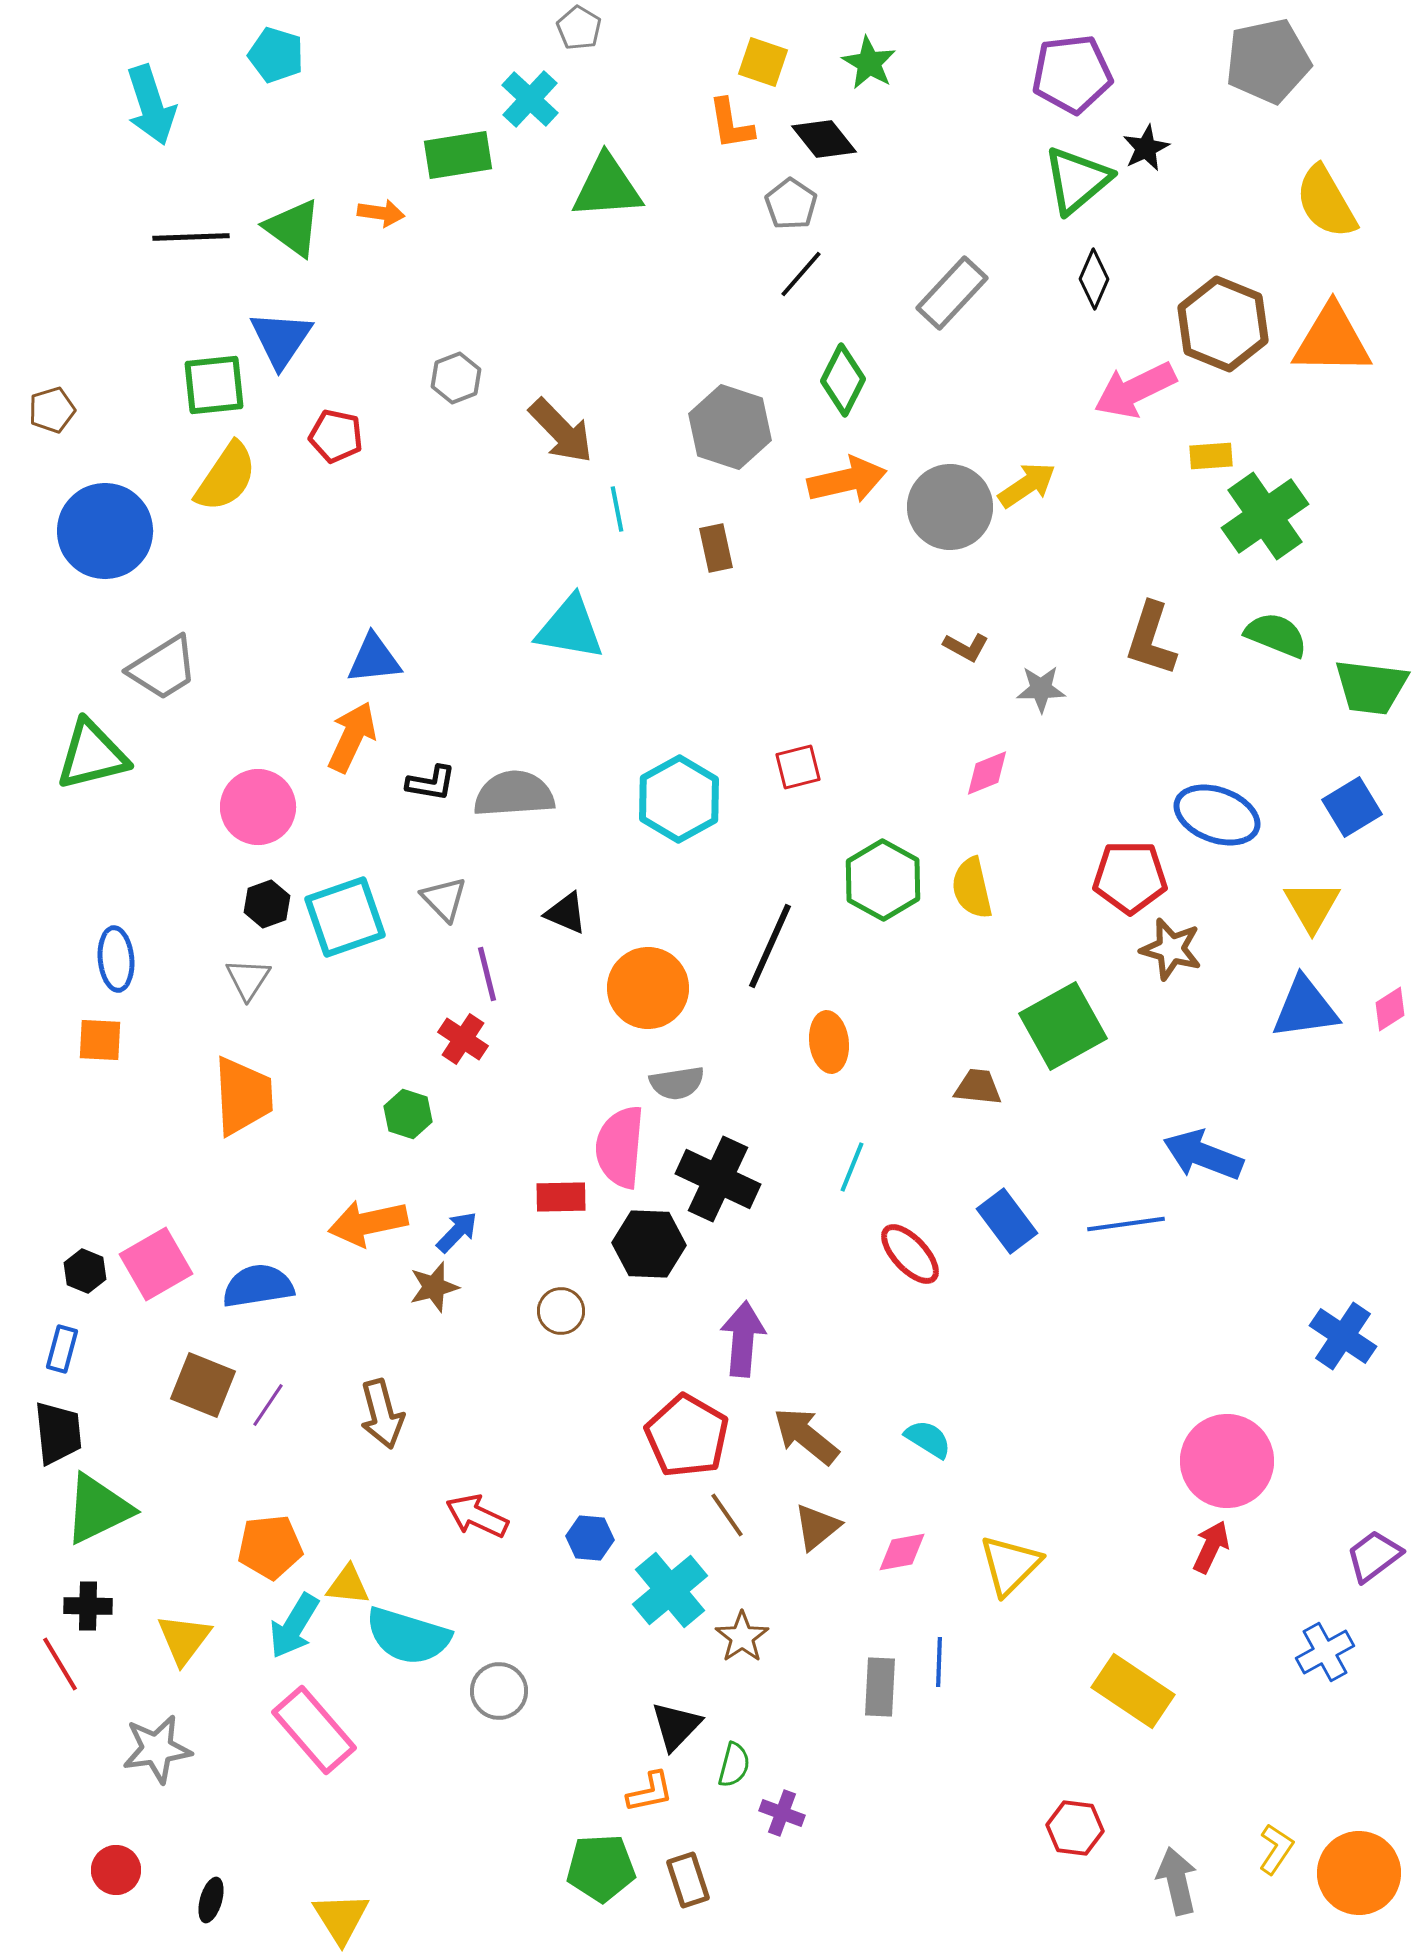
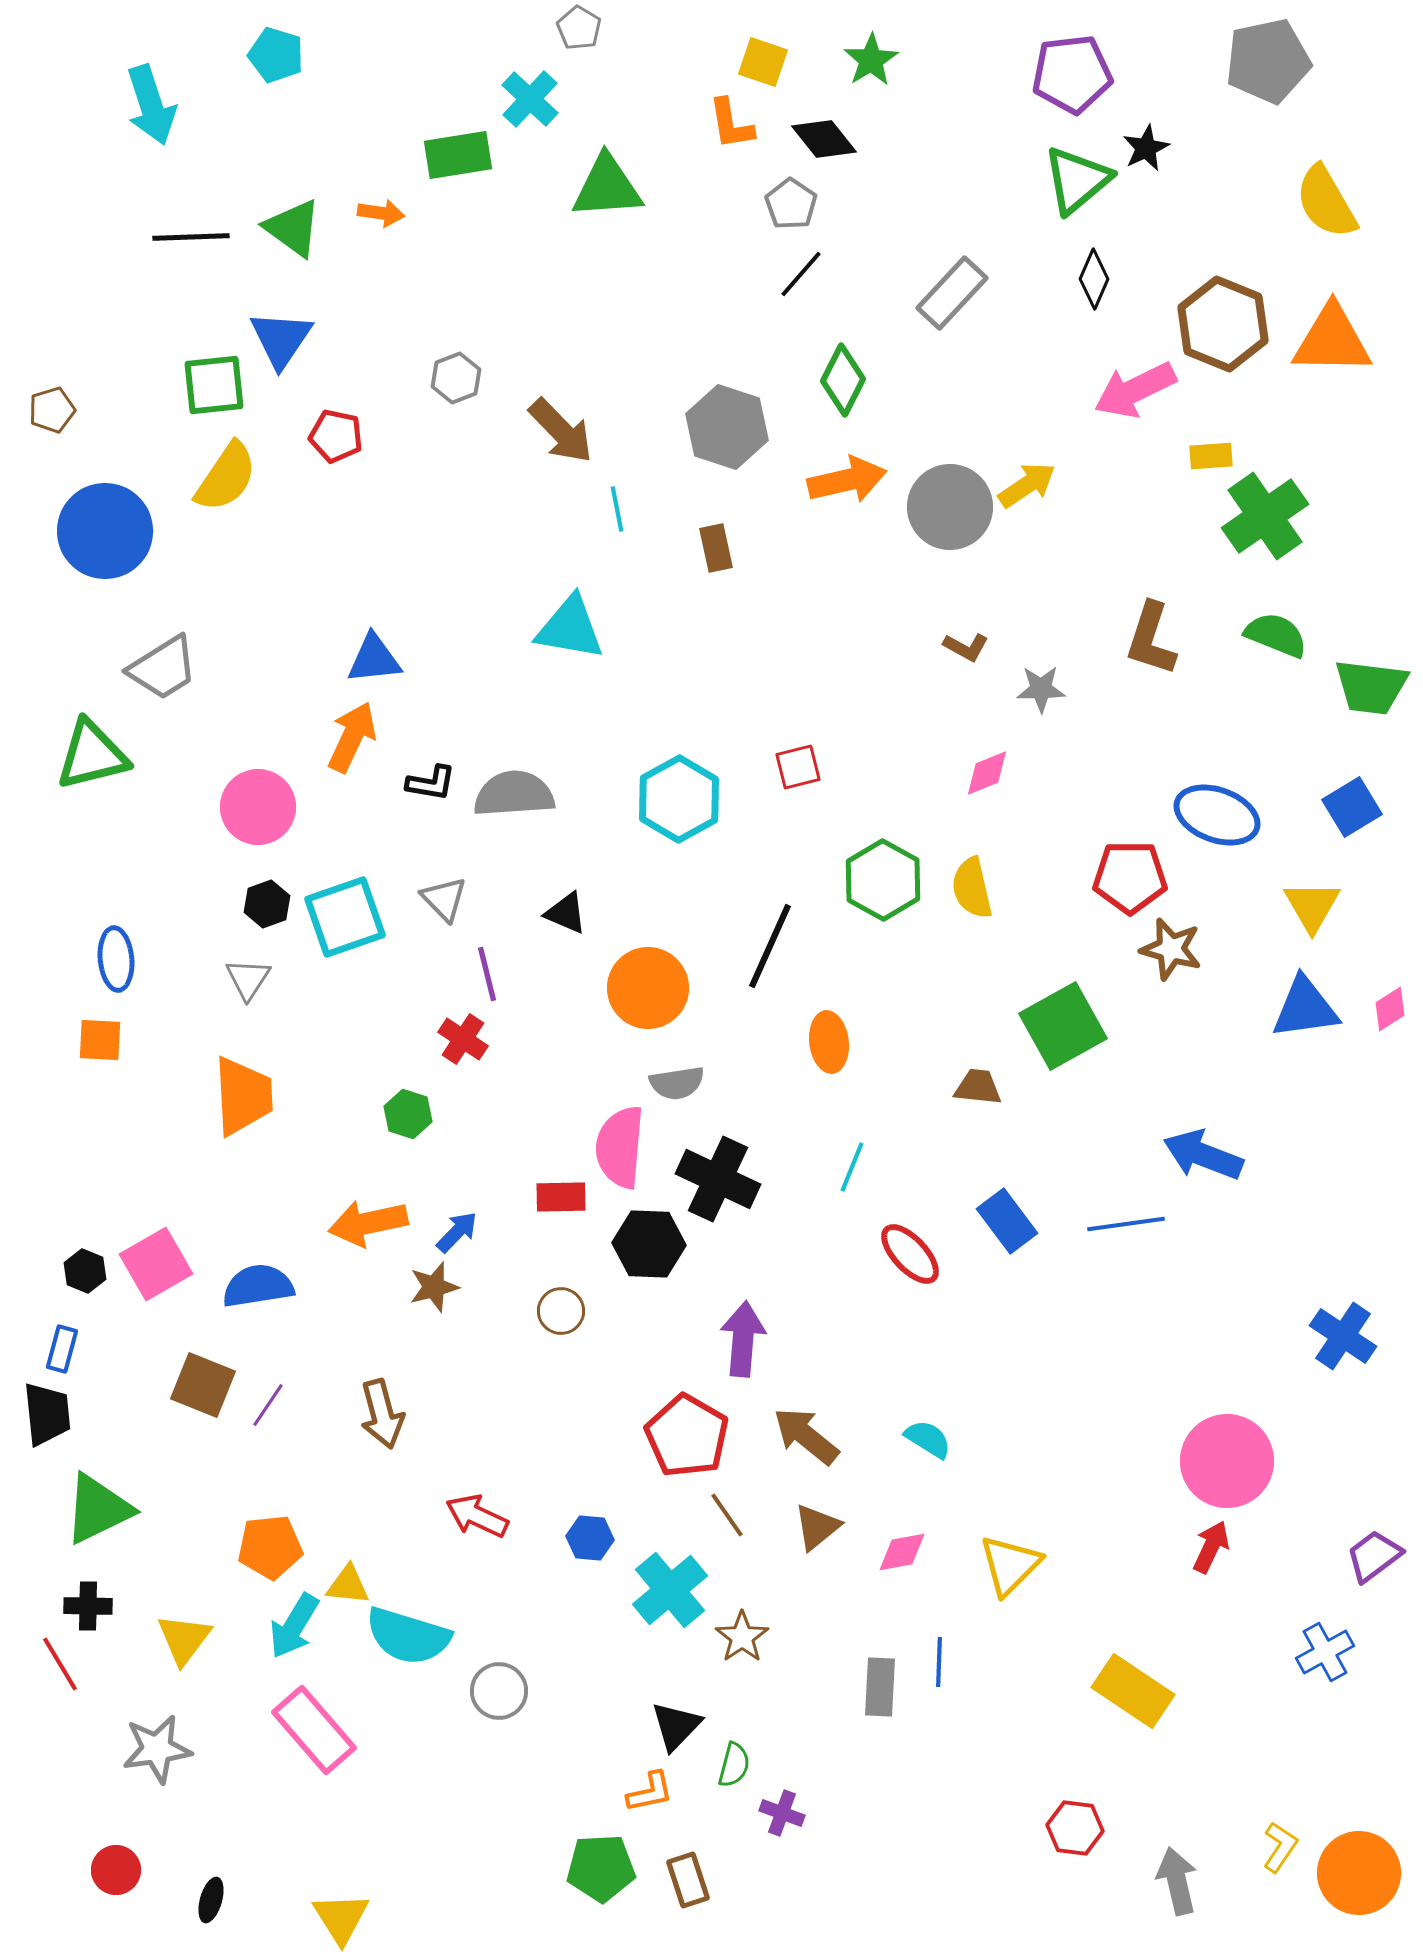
green star at (869, 63): moved 2 px right, 3 px up; rotated 10 degrees clockwise
gray hexagon at (730, 427): moved 3 px left
black trapezoid at (58, 1433): moved 11 px left, 19 px up
yellow L-shape at (1276, 1849): moved 4 px right, 2 px up
